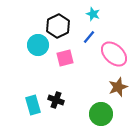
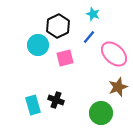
green circle: moved 1 px up
